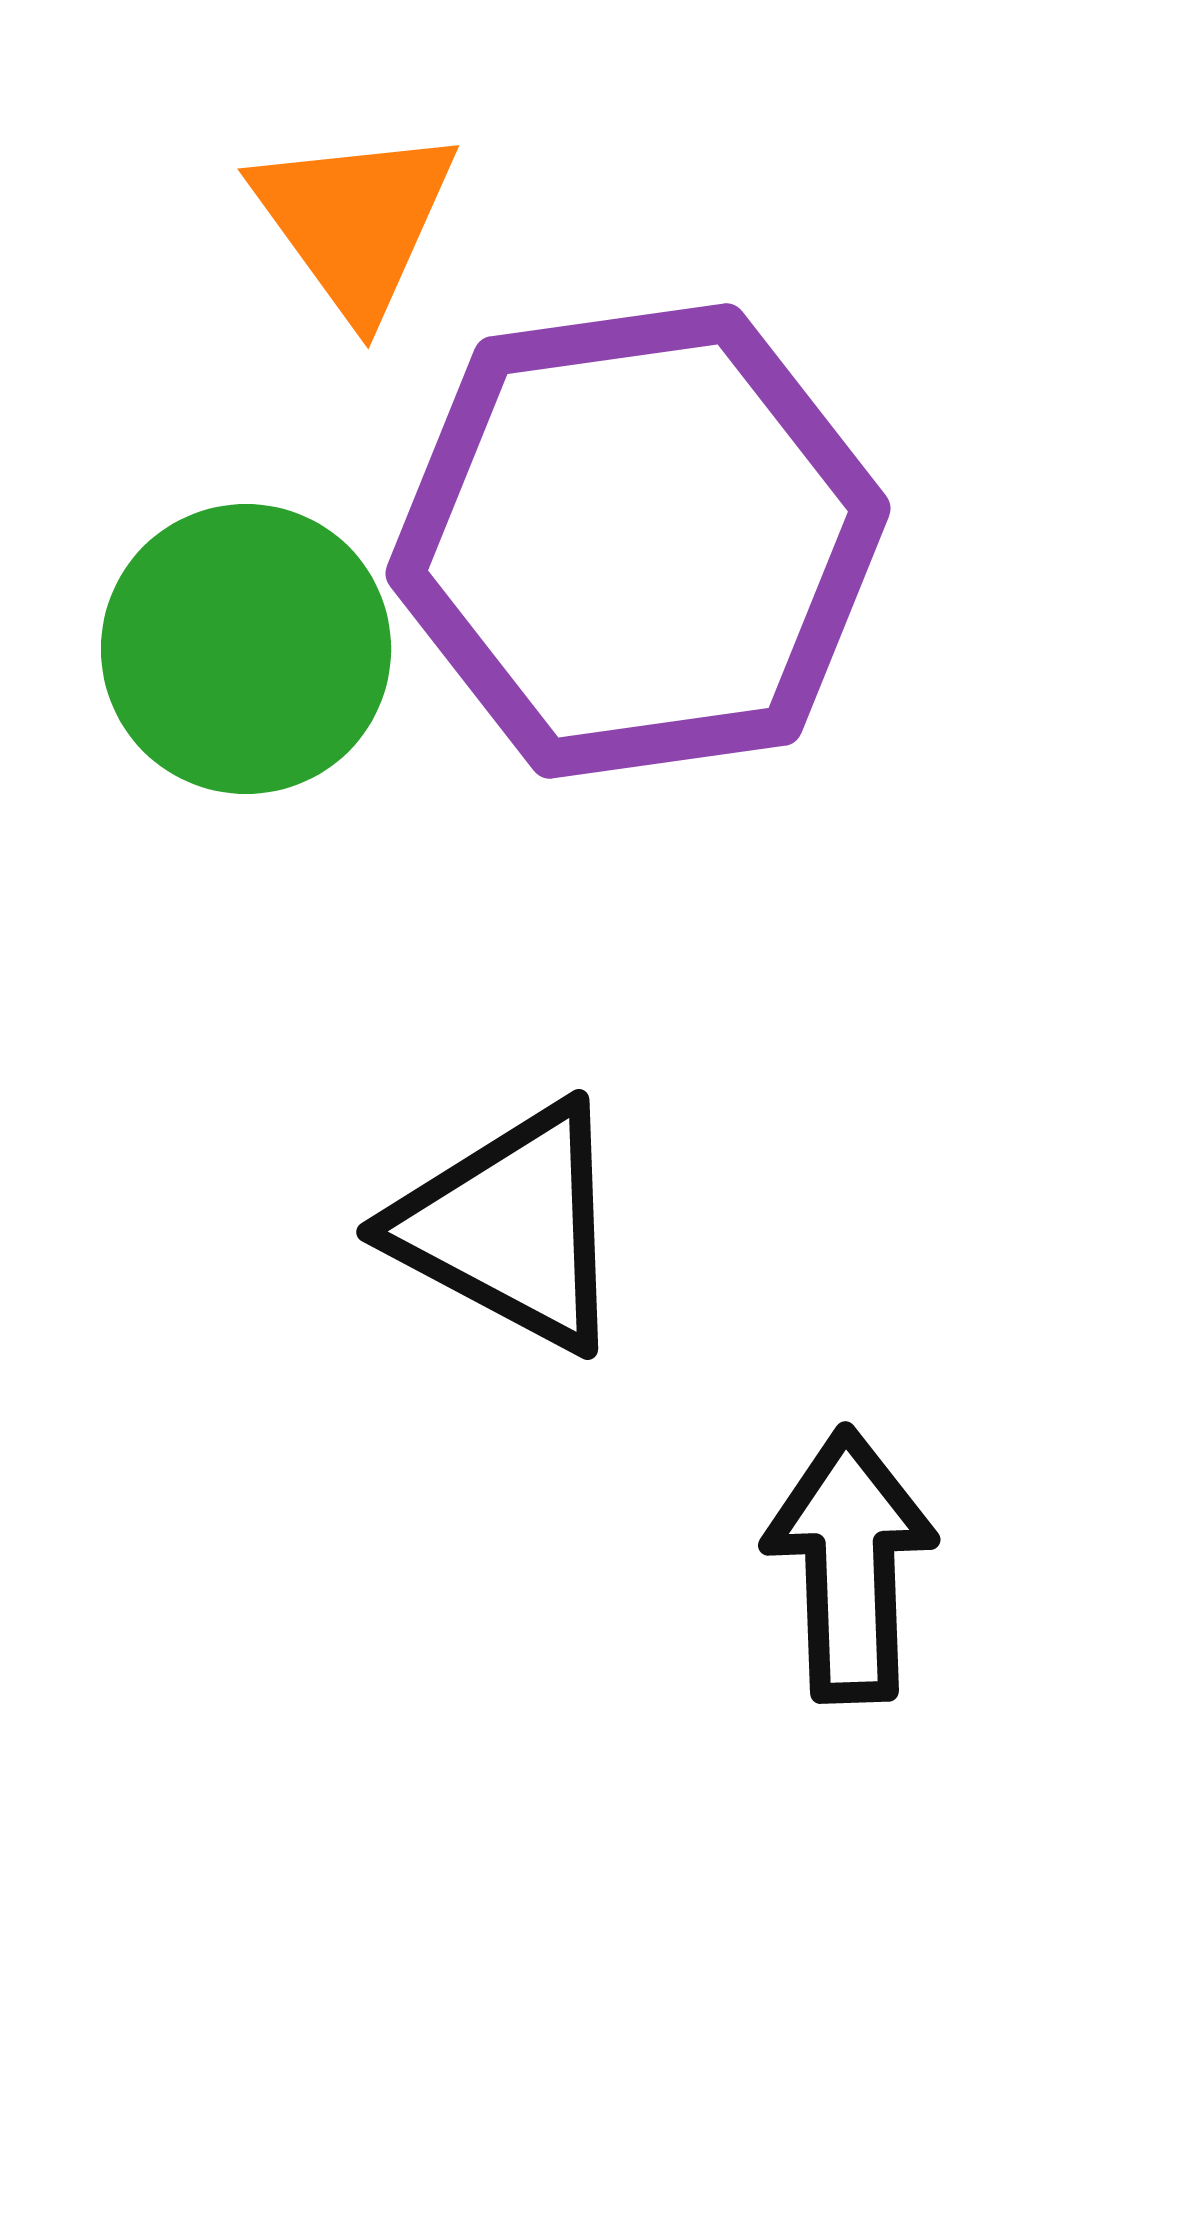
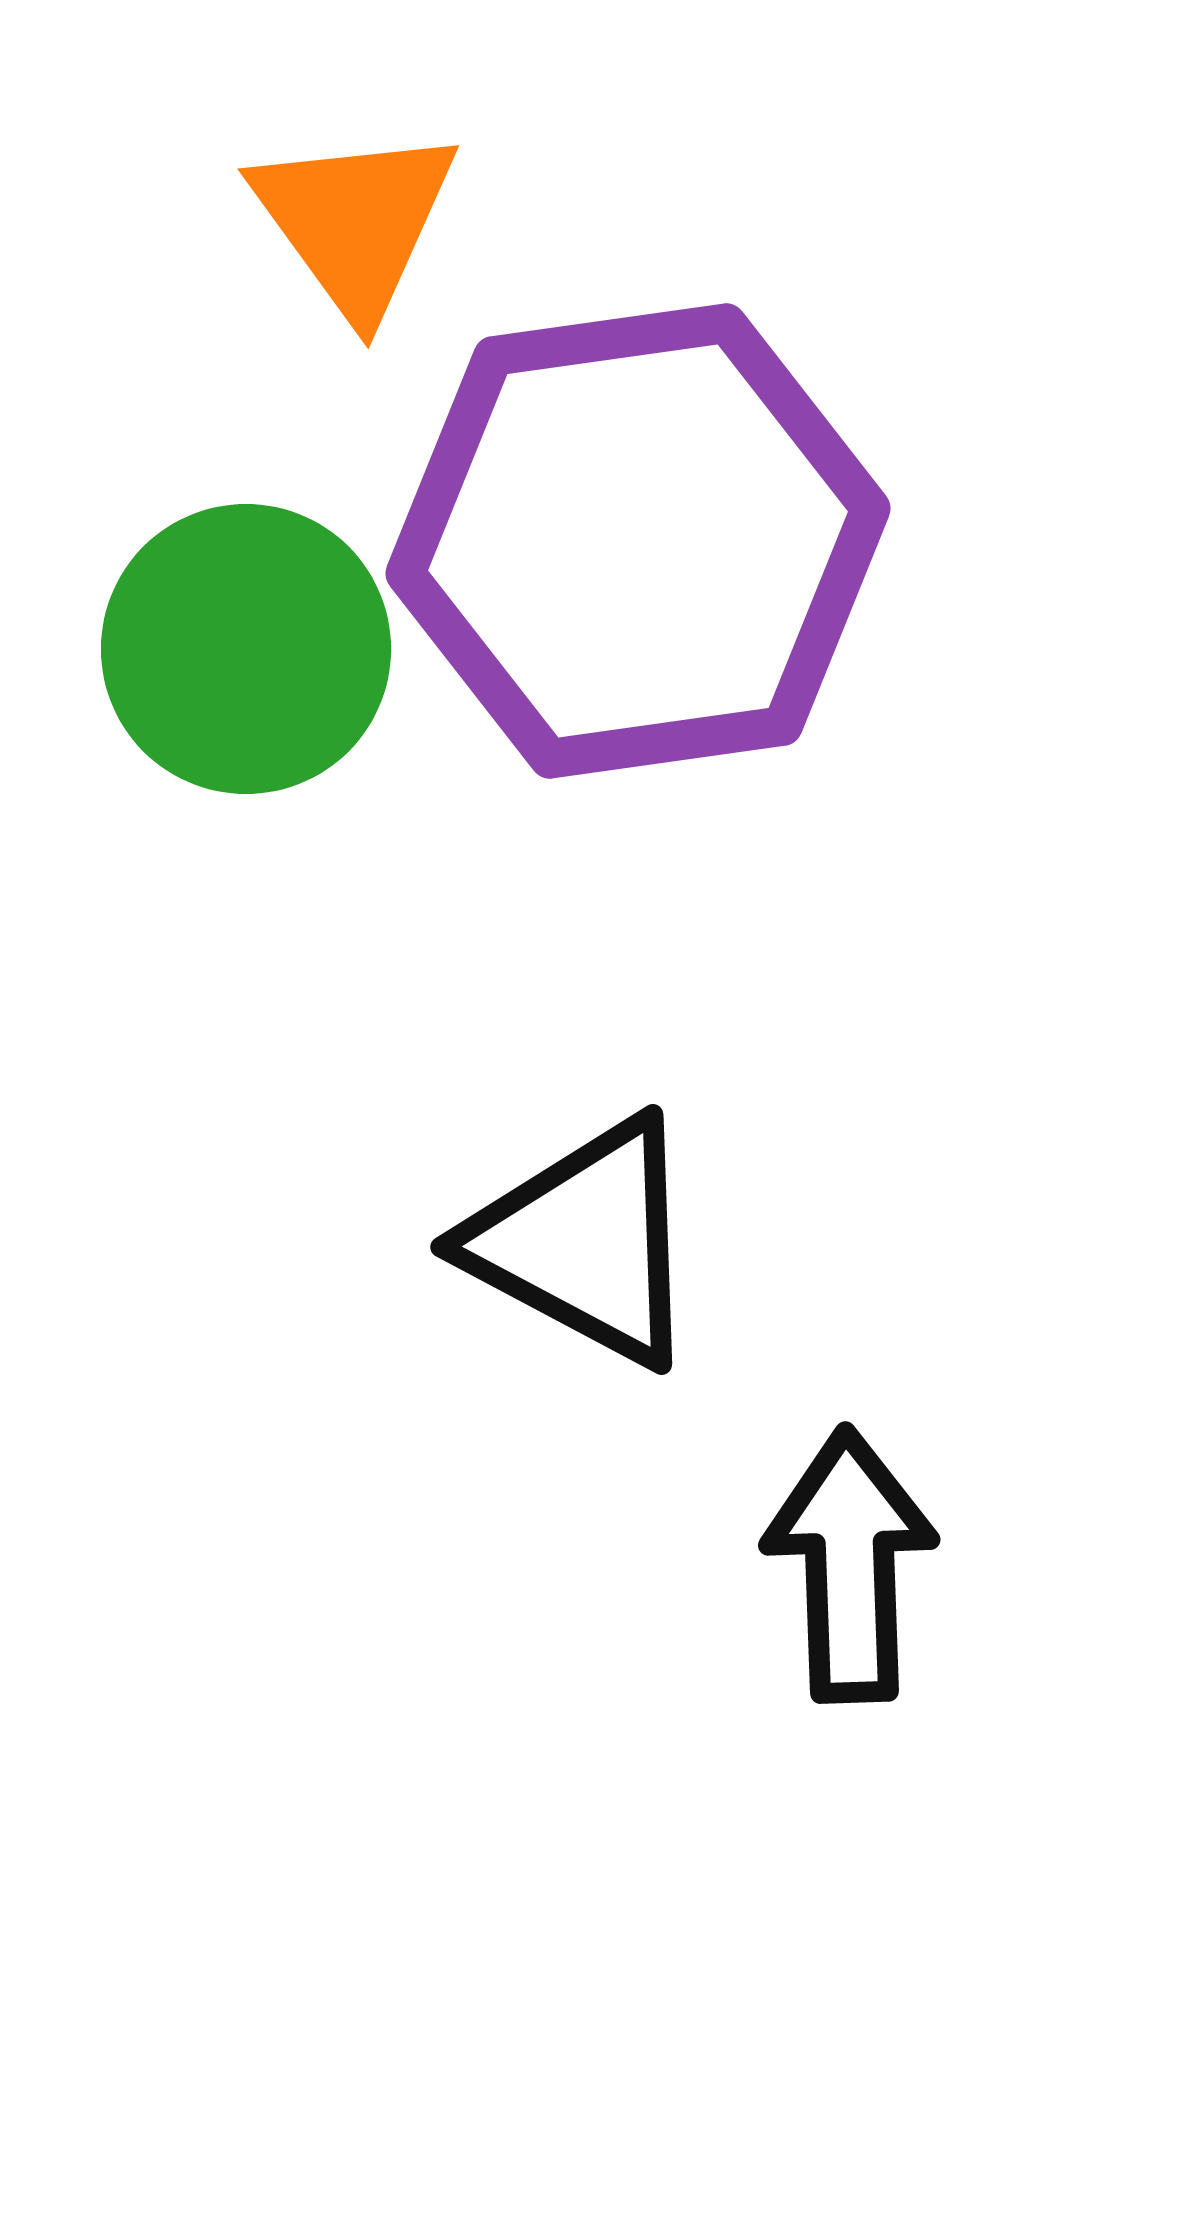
black triangle: moved 74 px right, 15 px down
